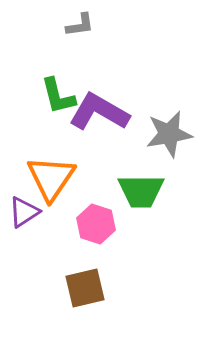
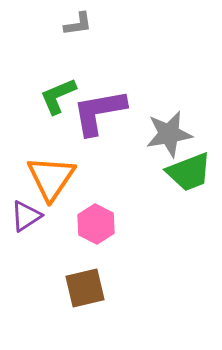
gray L-shape: moved 2 px left, 1 px up
green L-shape: rotated 81 degrees clockwise
purple L-shape: rotated 40 degrees counterclockwise
green trapezoid: moved 48 px right, 19 px up; rotated 21 degrees counterclockwise
purple triangle: moved 2 px right, 4 px down
pink hexagon: rotated 9 degrees clockwise
